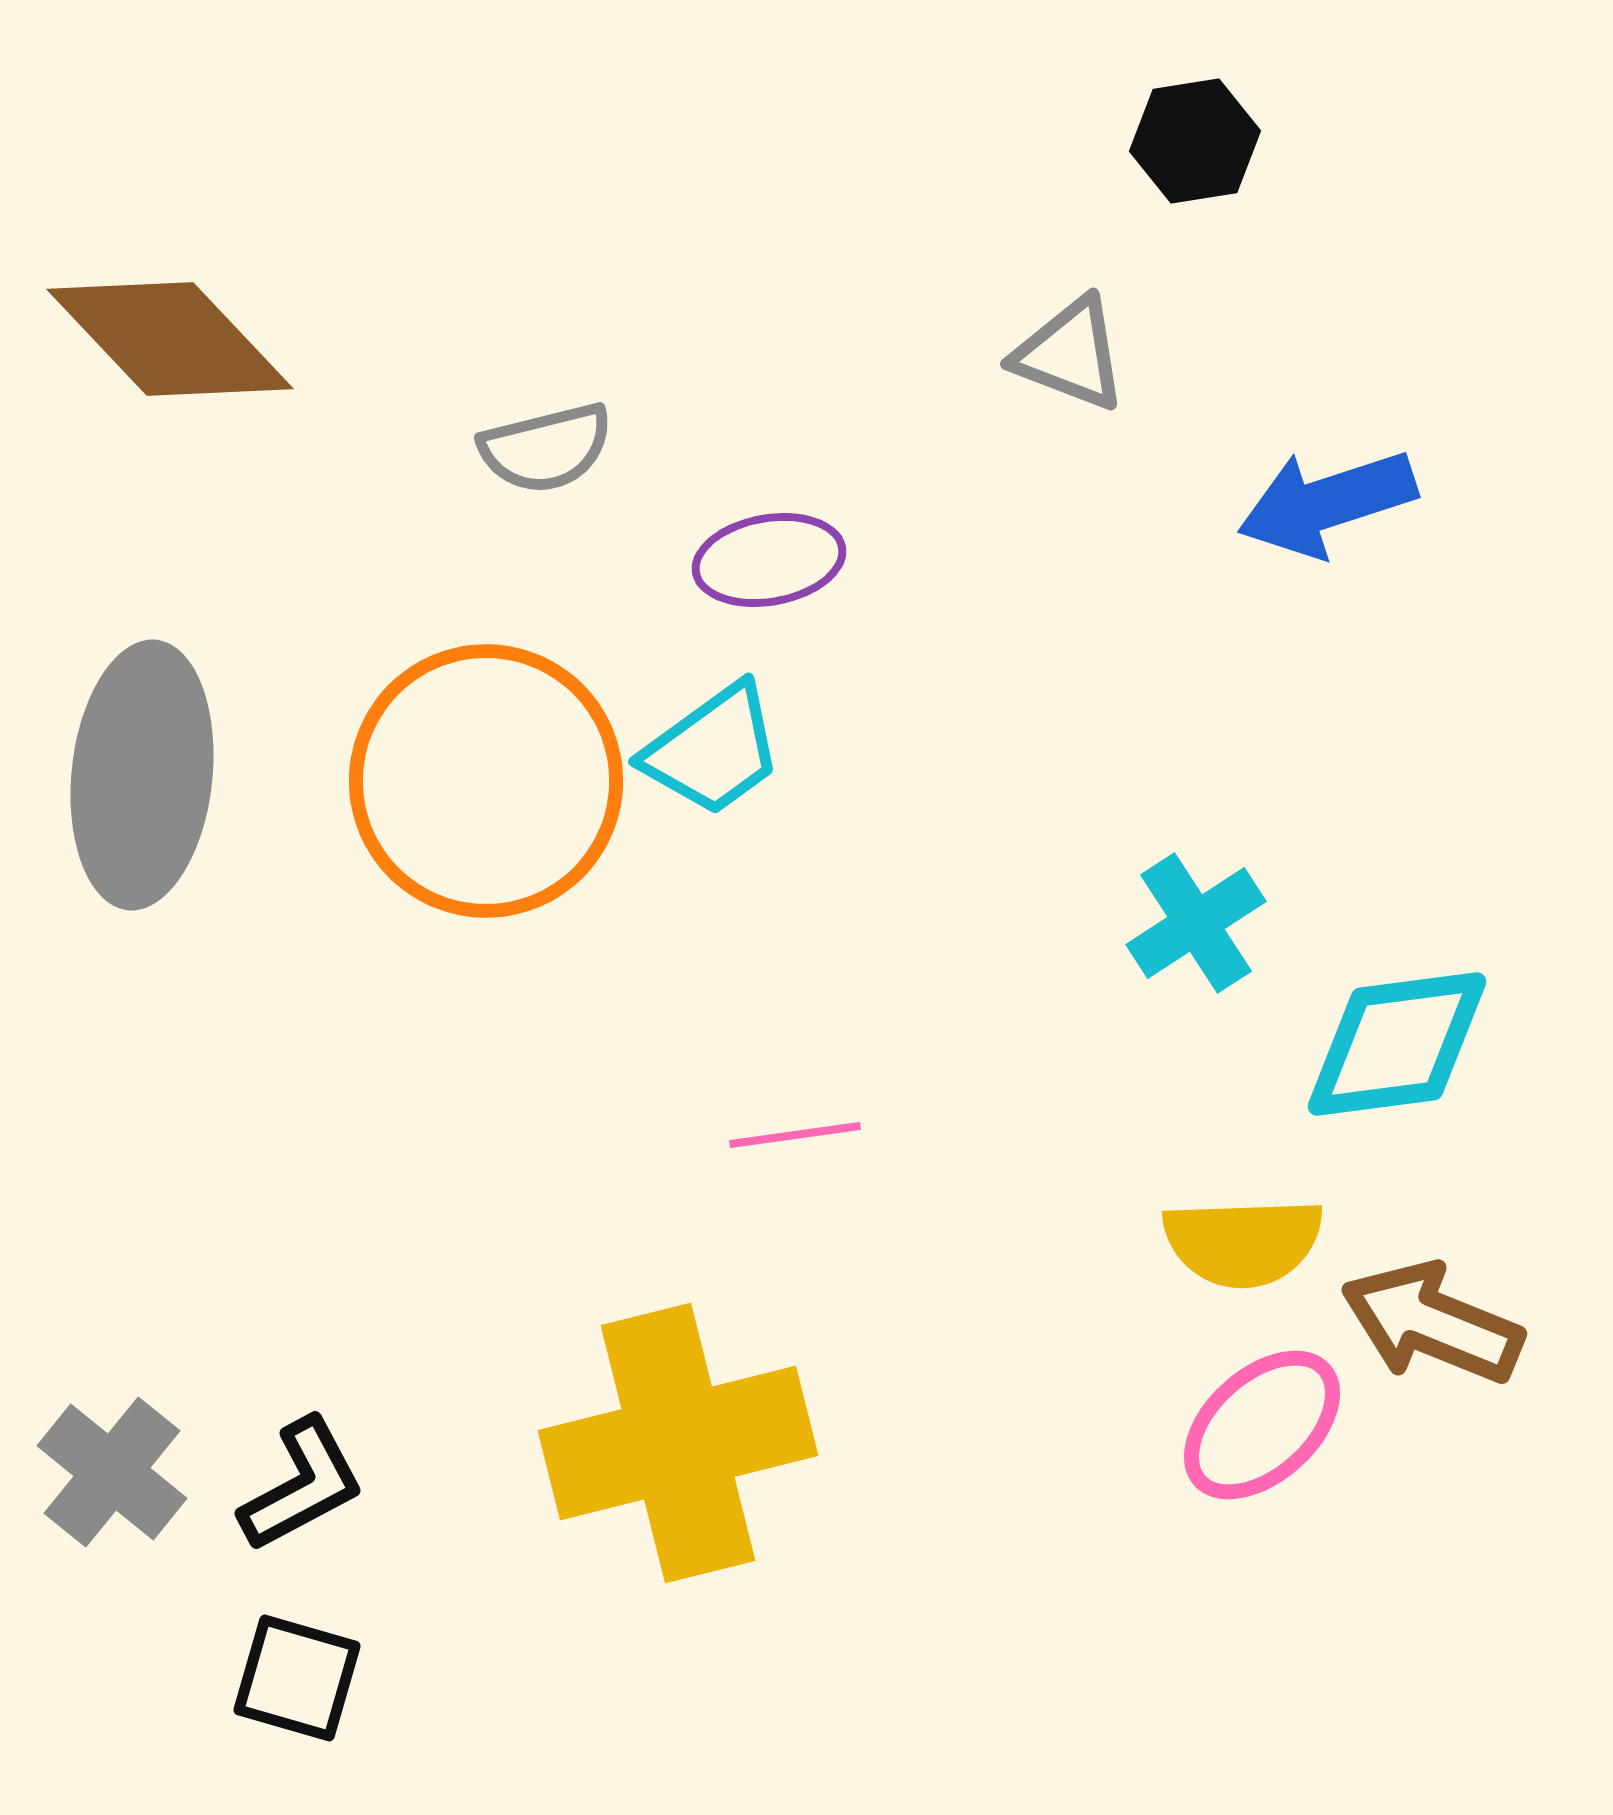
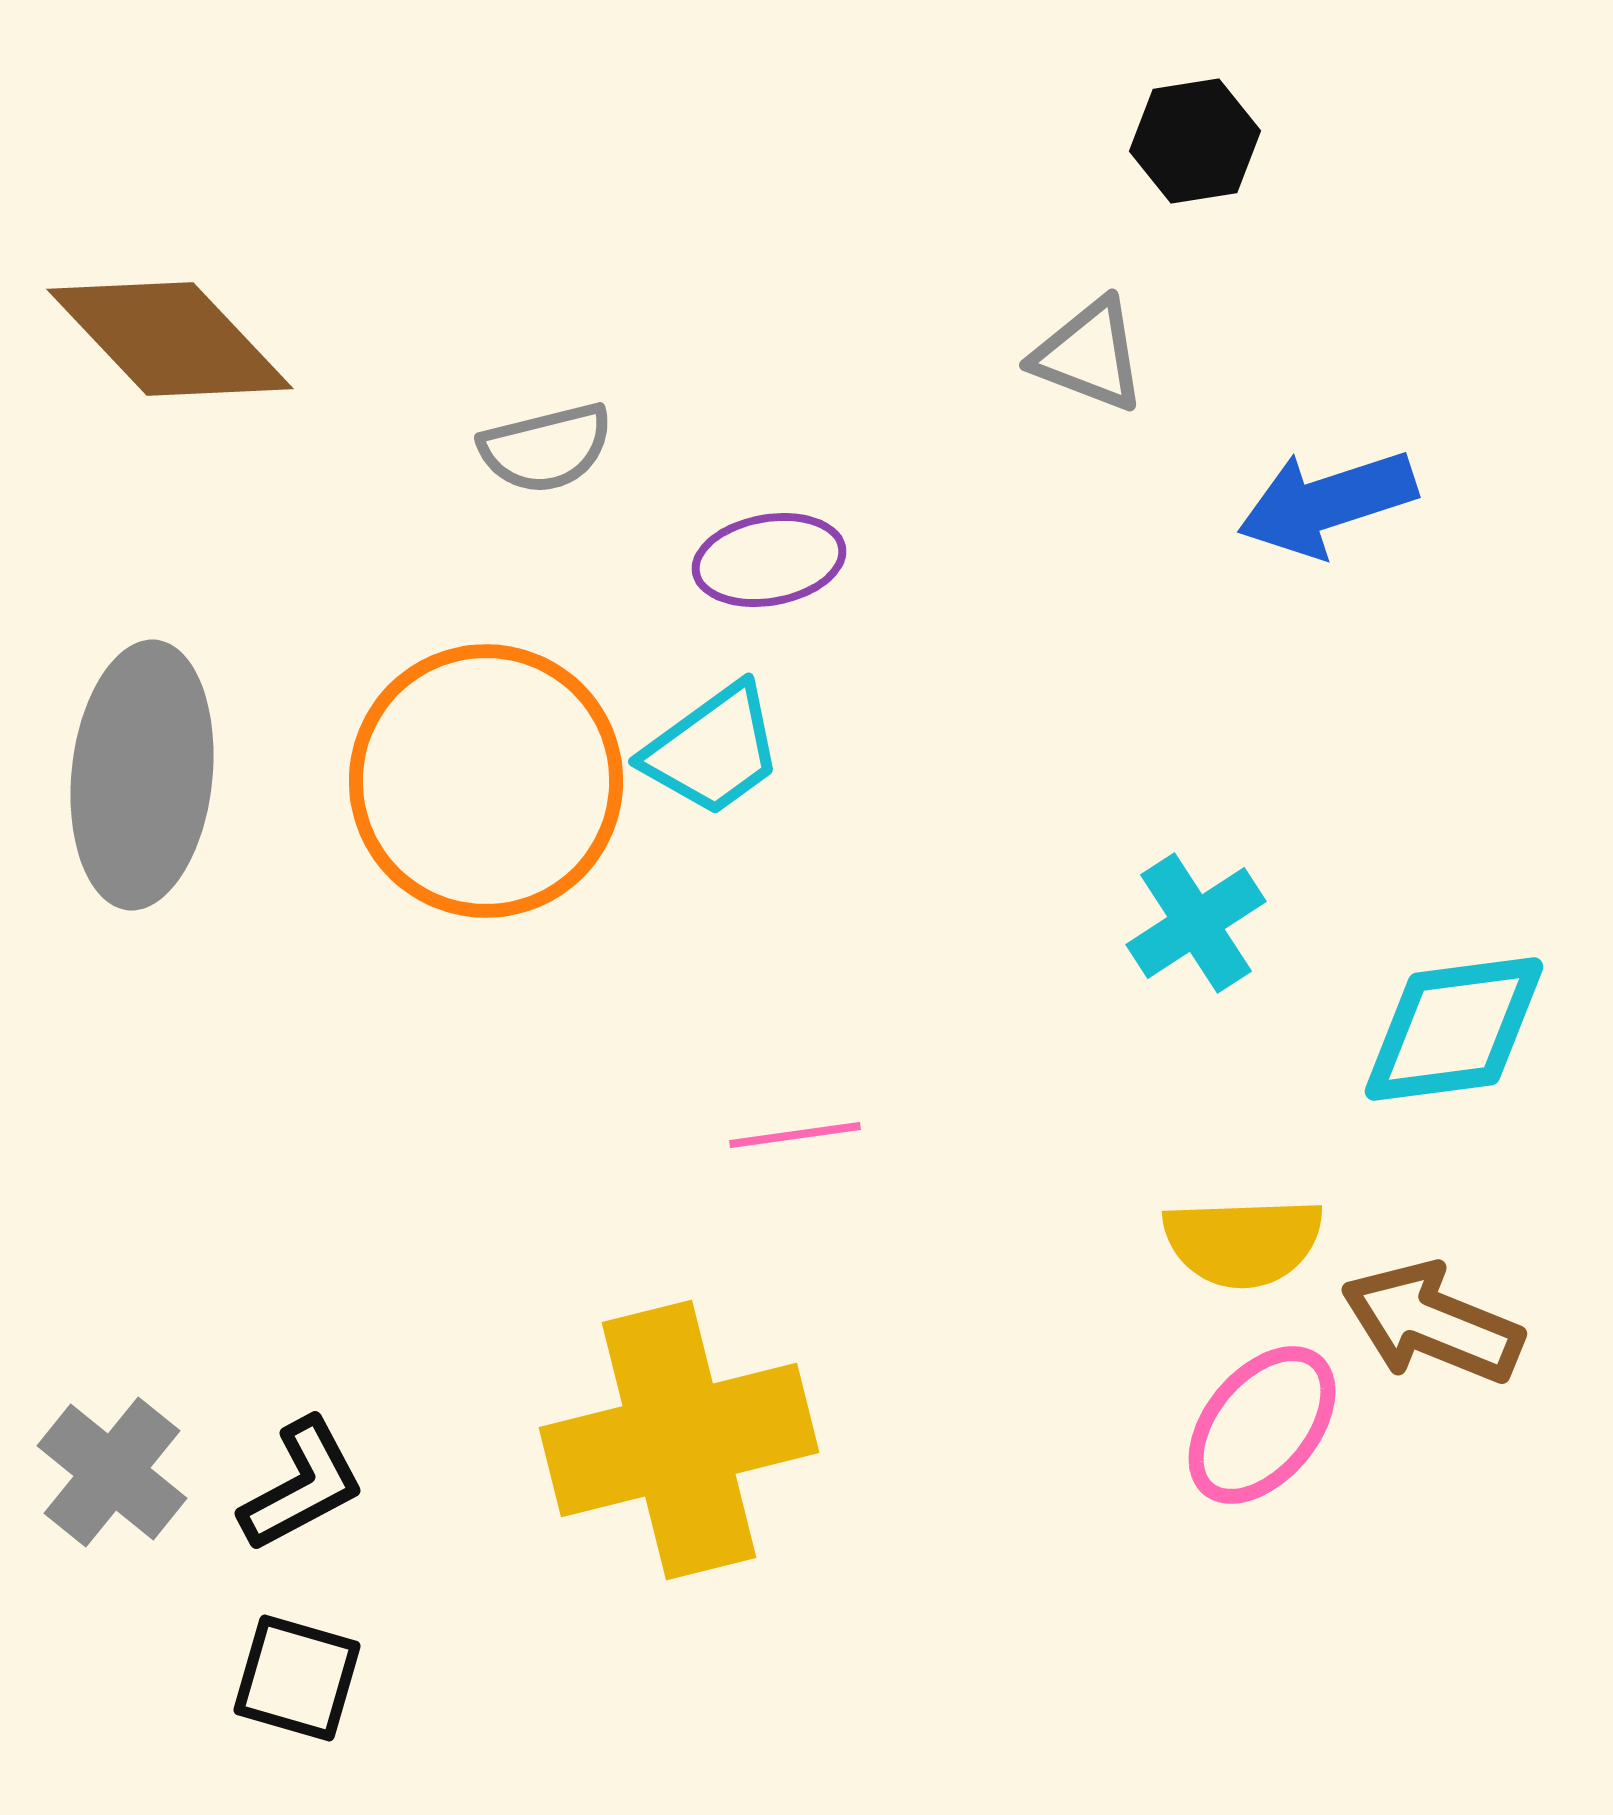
gray triangle: moved 19 px right, 1 px down
cyan diamond: moved 57 px right, 15 px up
pink ellipse: rotated 8 degrees counterclockwise
yellow cross: moved 1 px right, 3 px up
